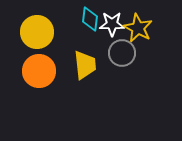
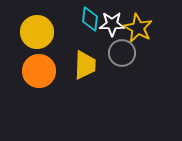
yellow trapezoid: rotated 8 degrees clockwise
